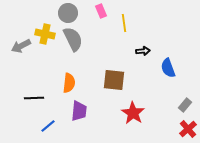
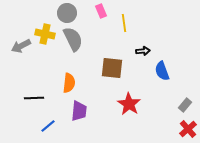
gray circle: moved 1 px left
blue semicircle: moved 6 px left, 3 px down
brown square: moved 2 px left, 12 px up
red star: moved 4 px left, 9 px up
